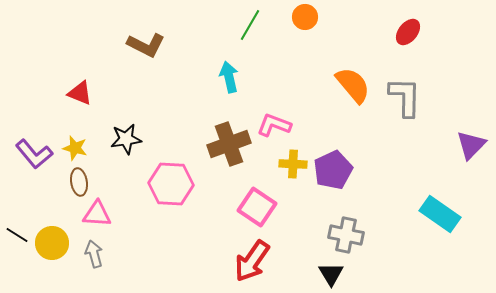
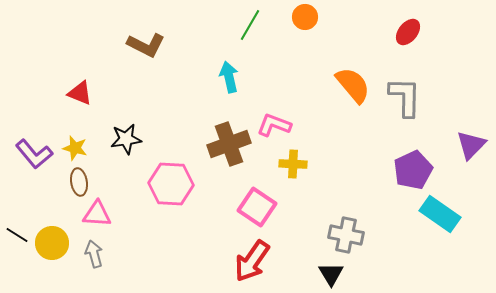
purple pentagon: moved 80 px right
